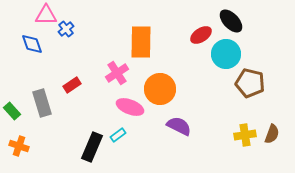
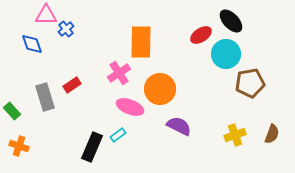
pink cross: moved 2 px right
brown pentagon: rotated 24 degrees counterclockwise
gray rectangle: moved 3 px right, 6 px up
yellow cross: moved 10 px left; rotated 10 degrees counterclockwise
